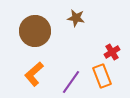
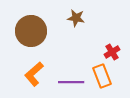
brown circle: moved 4 px left
purple line: rotated 55 degrees clockwise
